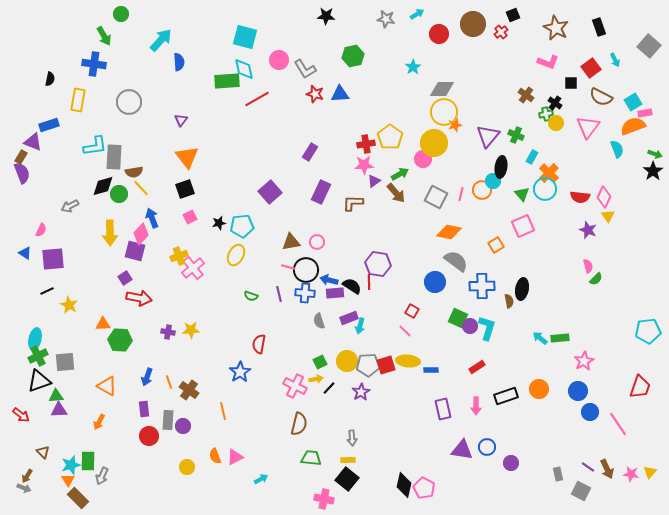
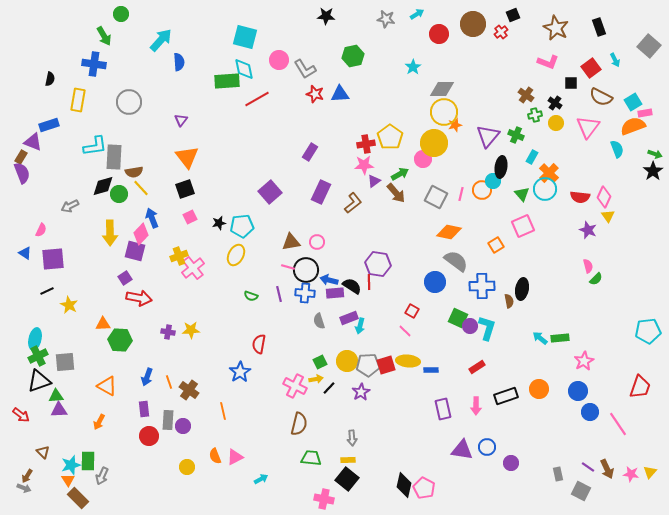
green cross at (546, 114): moved 11 px left, 1 px down
brown L-shape at (353, 203): rotated 140 degrees clockwise
